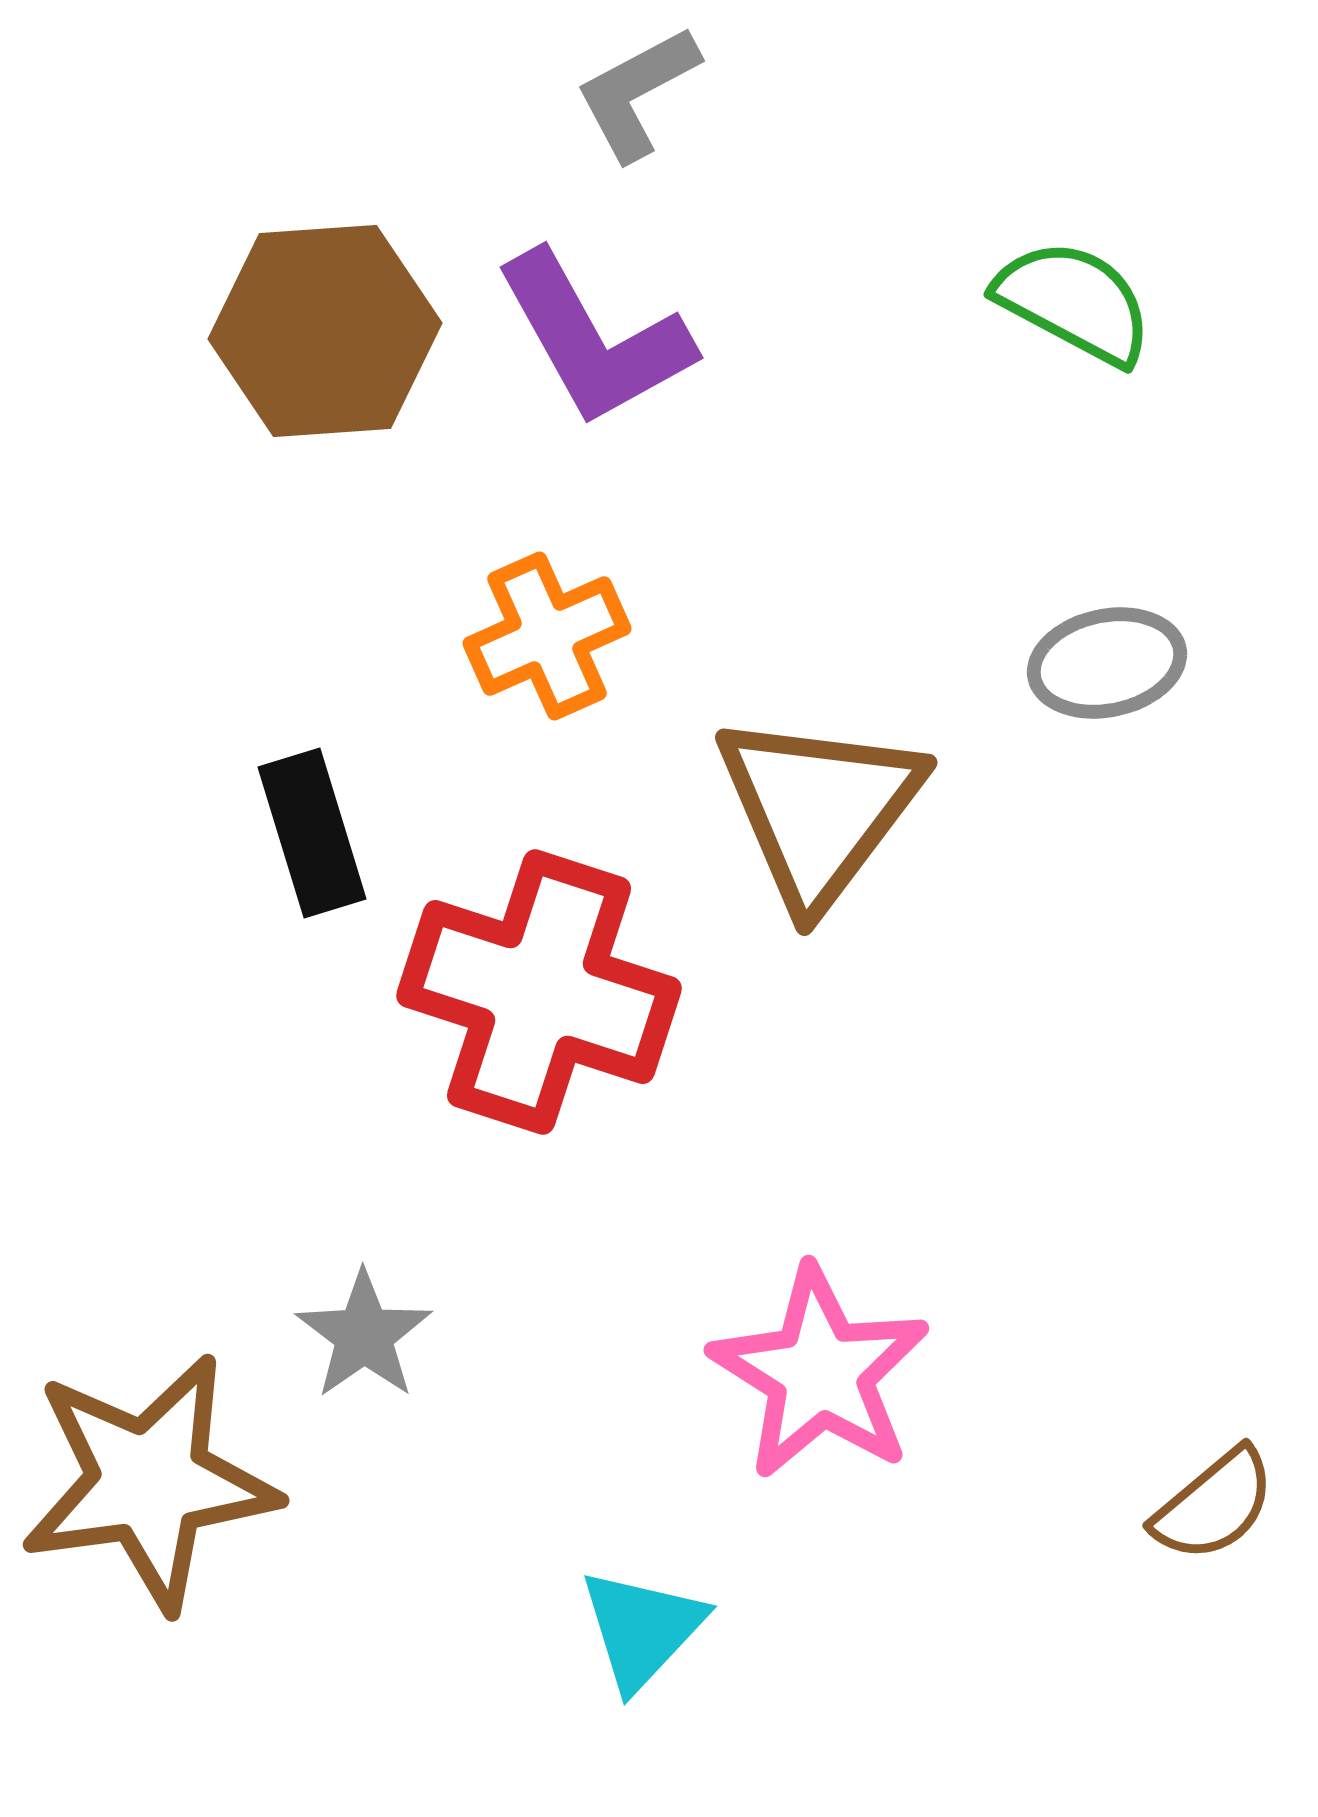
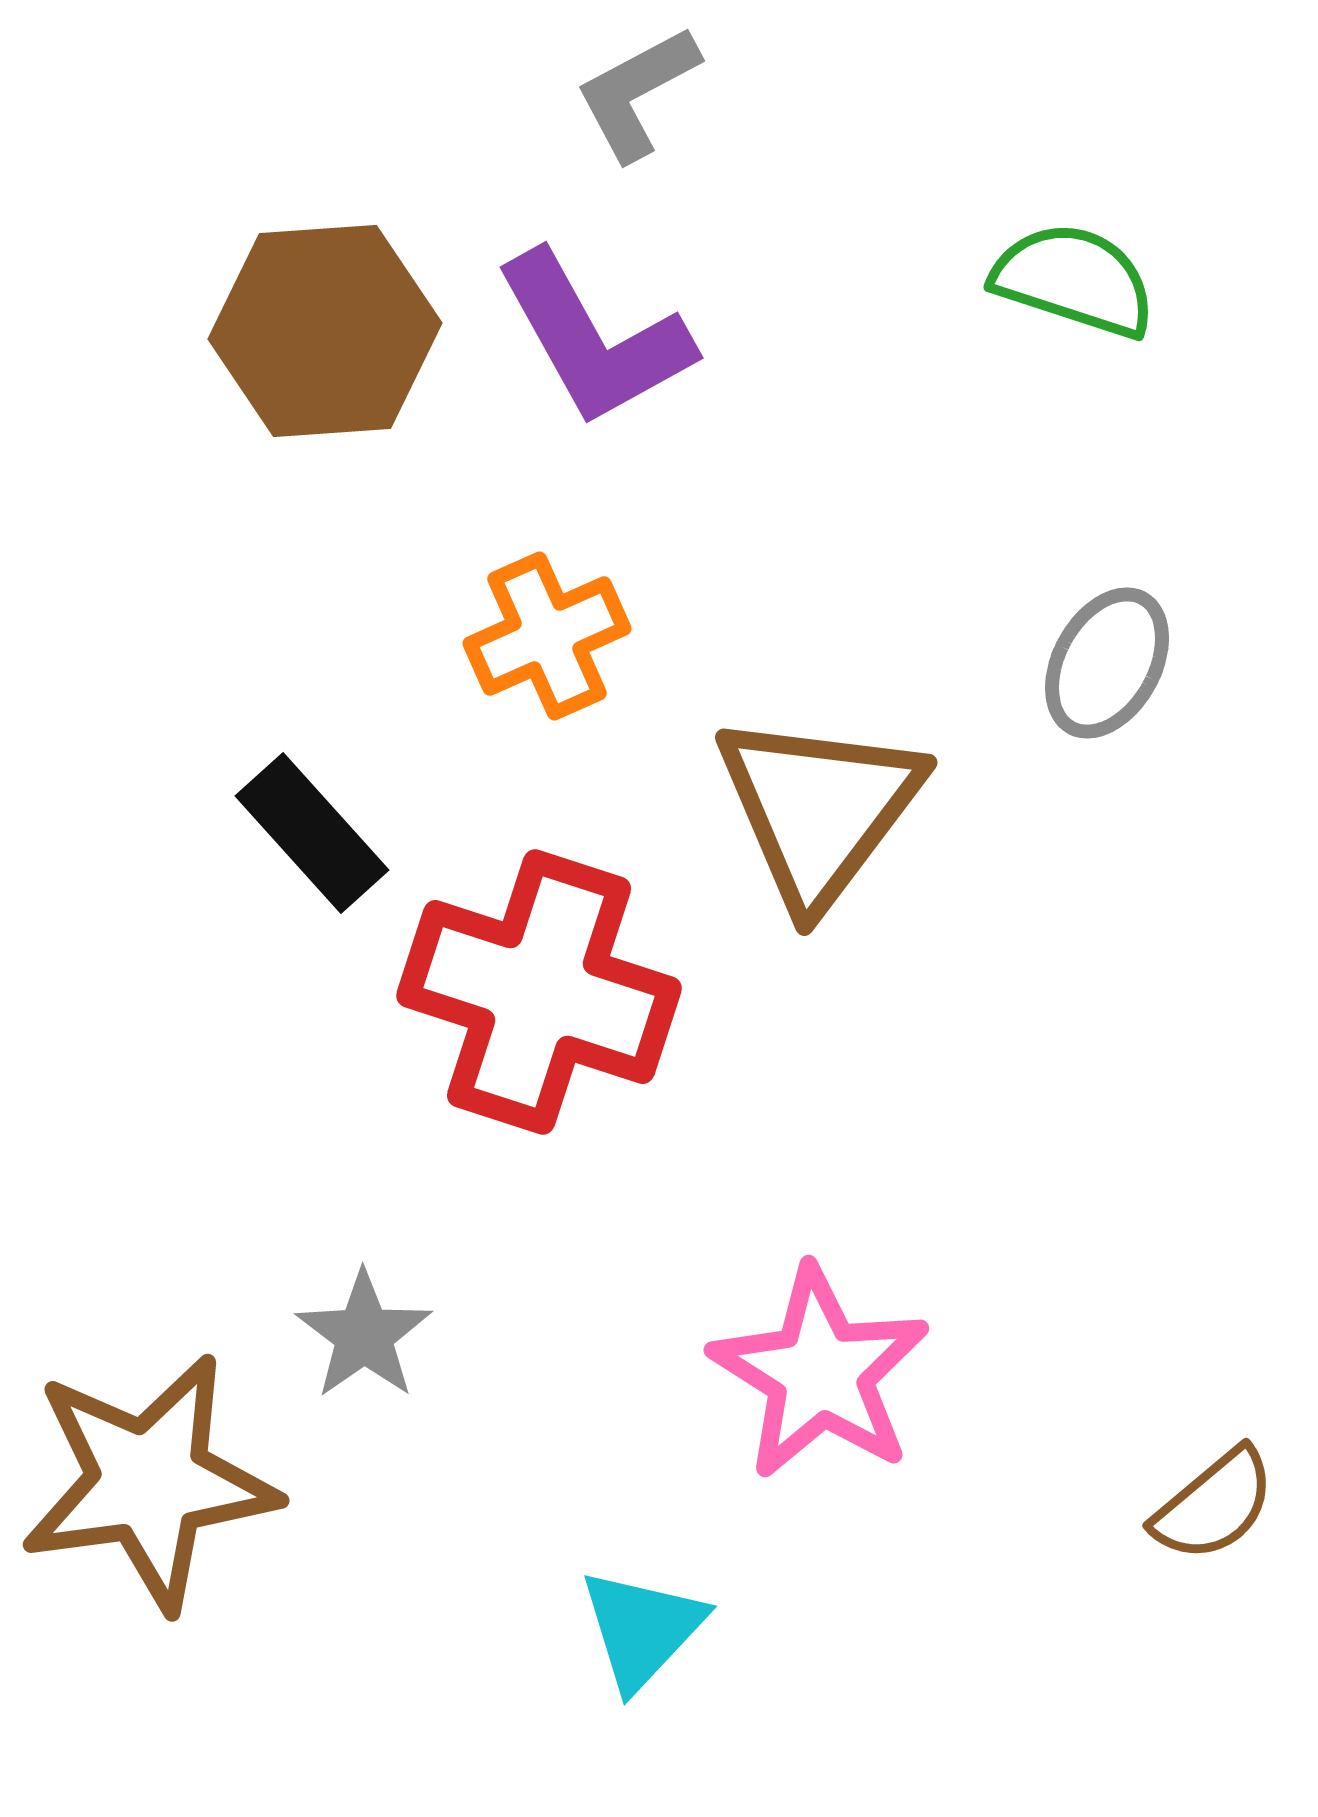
green semicircle: moved 22 px up; rotated 10 degrees counterclockwise
gray ellipse: rotated 49 degrees counterclockwise
black rectangle: rotated 25 degrees counterclockwise
